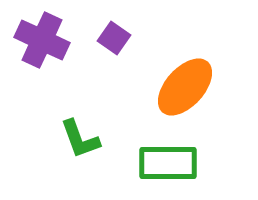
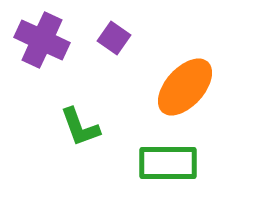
green L-shape: moved 12 px up
